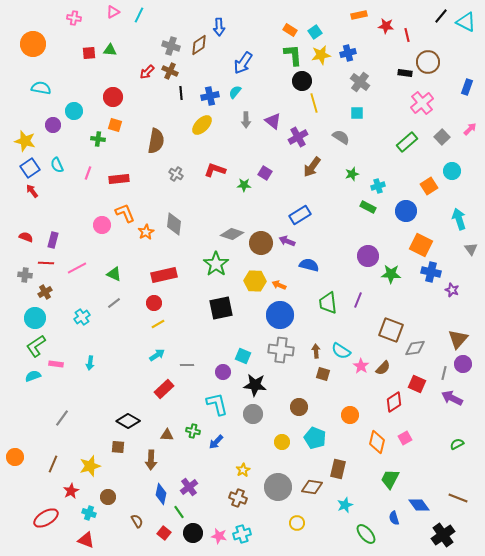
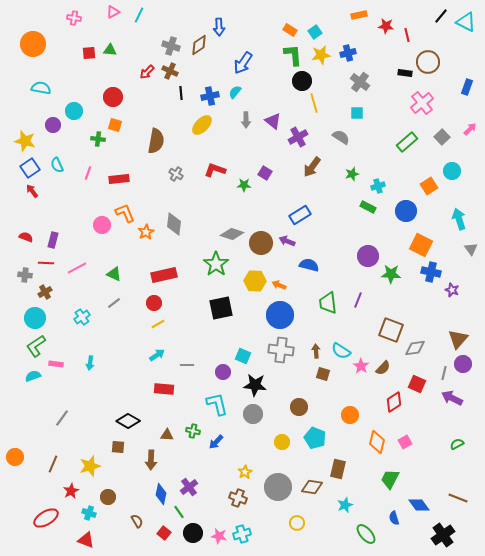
red rectangle at (164, 389): rotated 48 degrees clockwise
pink square at (405, 438): moved 4 px down
yellow star at (243, 470): moved 2 px right, 2 px down
